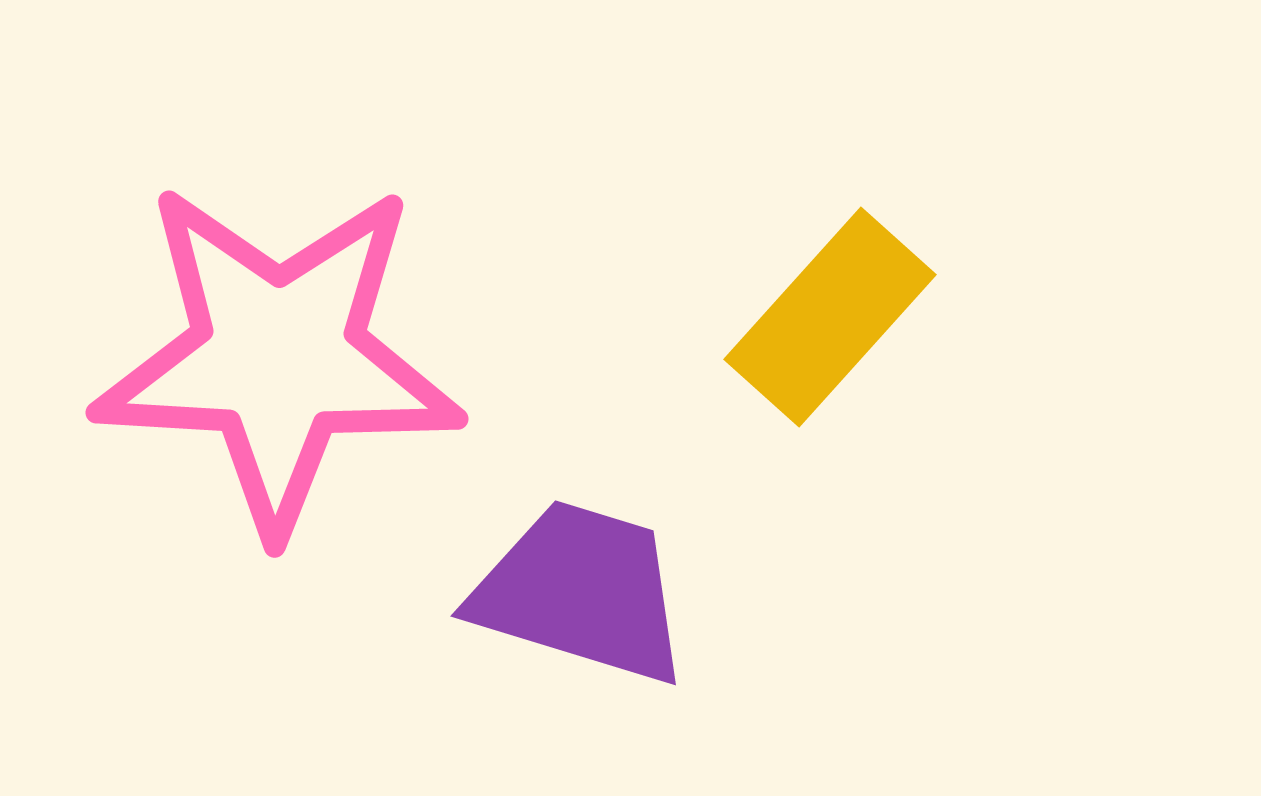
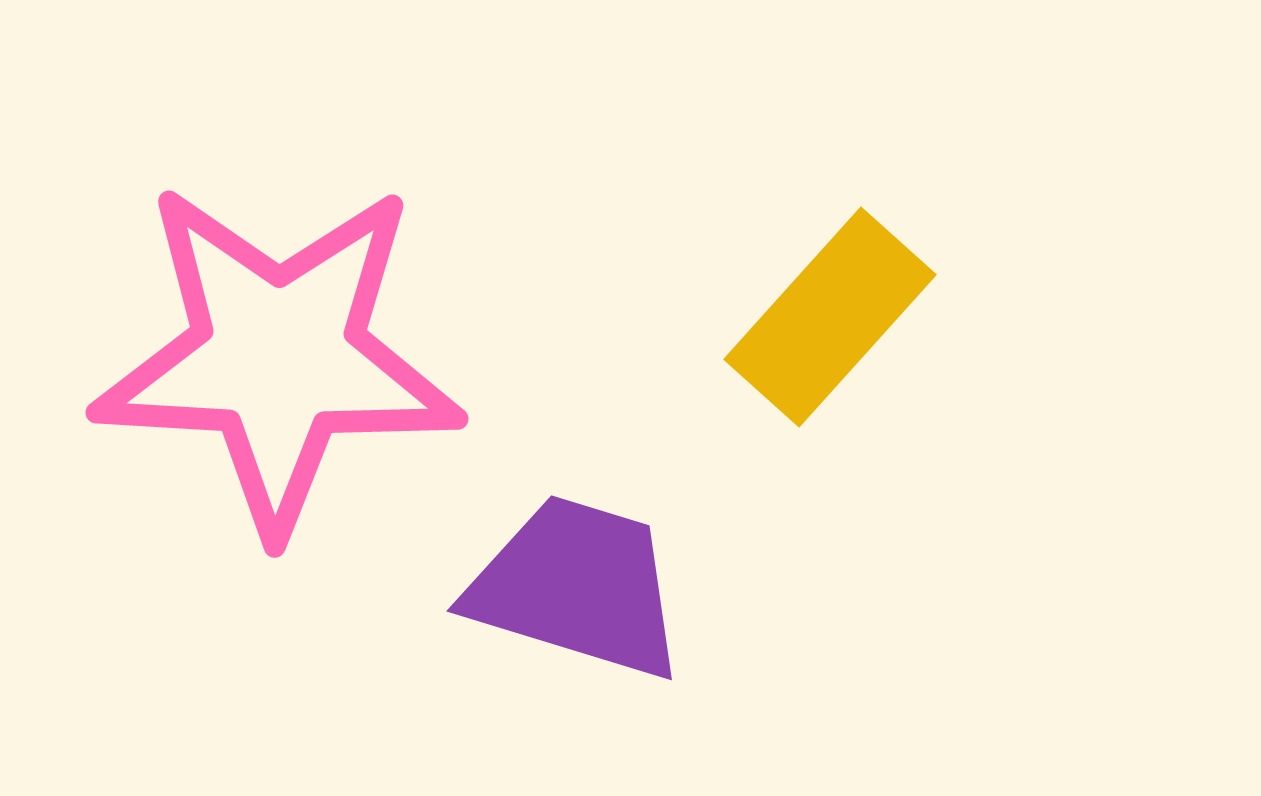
purple trapezoid: moved 4 px left, 5 px up
